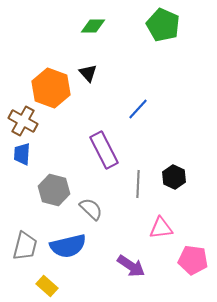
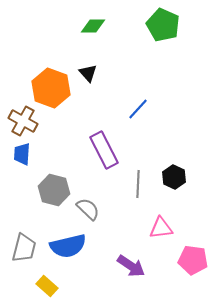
gray semicircle: moved 3 px left
gray trapezoid: moved 1 px left, 2 px down
